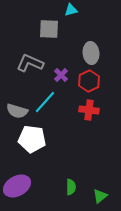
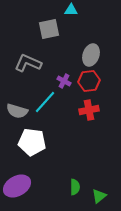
cyan triangle: rotated 16 degrees clockwise
gray square: rotated 15 degrees counterclockwise
gray ellipse: moved 2 px down; rotated 25 degrees clockwise
gray L-shape: moved 2 px left
purple cross: moved 3 px right, 6 px down; rotated 16 degrees counterclockwise
red hexagon: rotated 20 degrees clockwise
red cross: rotated 18 degrees counterclockwise
white pentagon: moved 3 px down
green semicircle: moved 4 px right
green triangle: moved 1 px left
